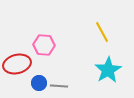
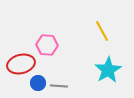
yellow line: moved 1 px up
pink hexagon: moved 3 px right
red ellipse: moved 4 px right
blue circle: moved 1 px left
